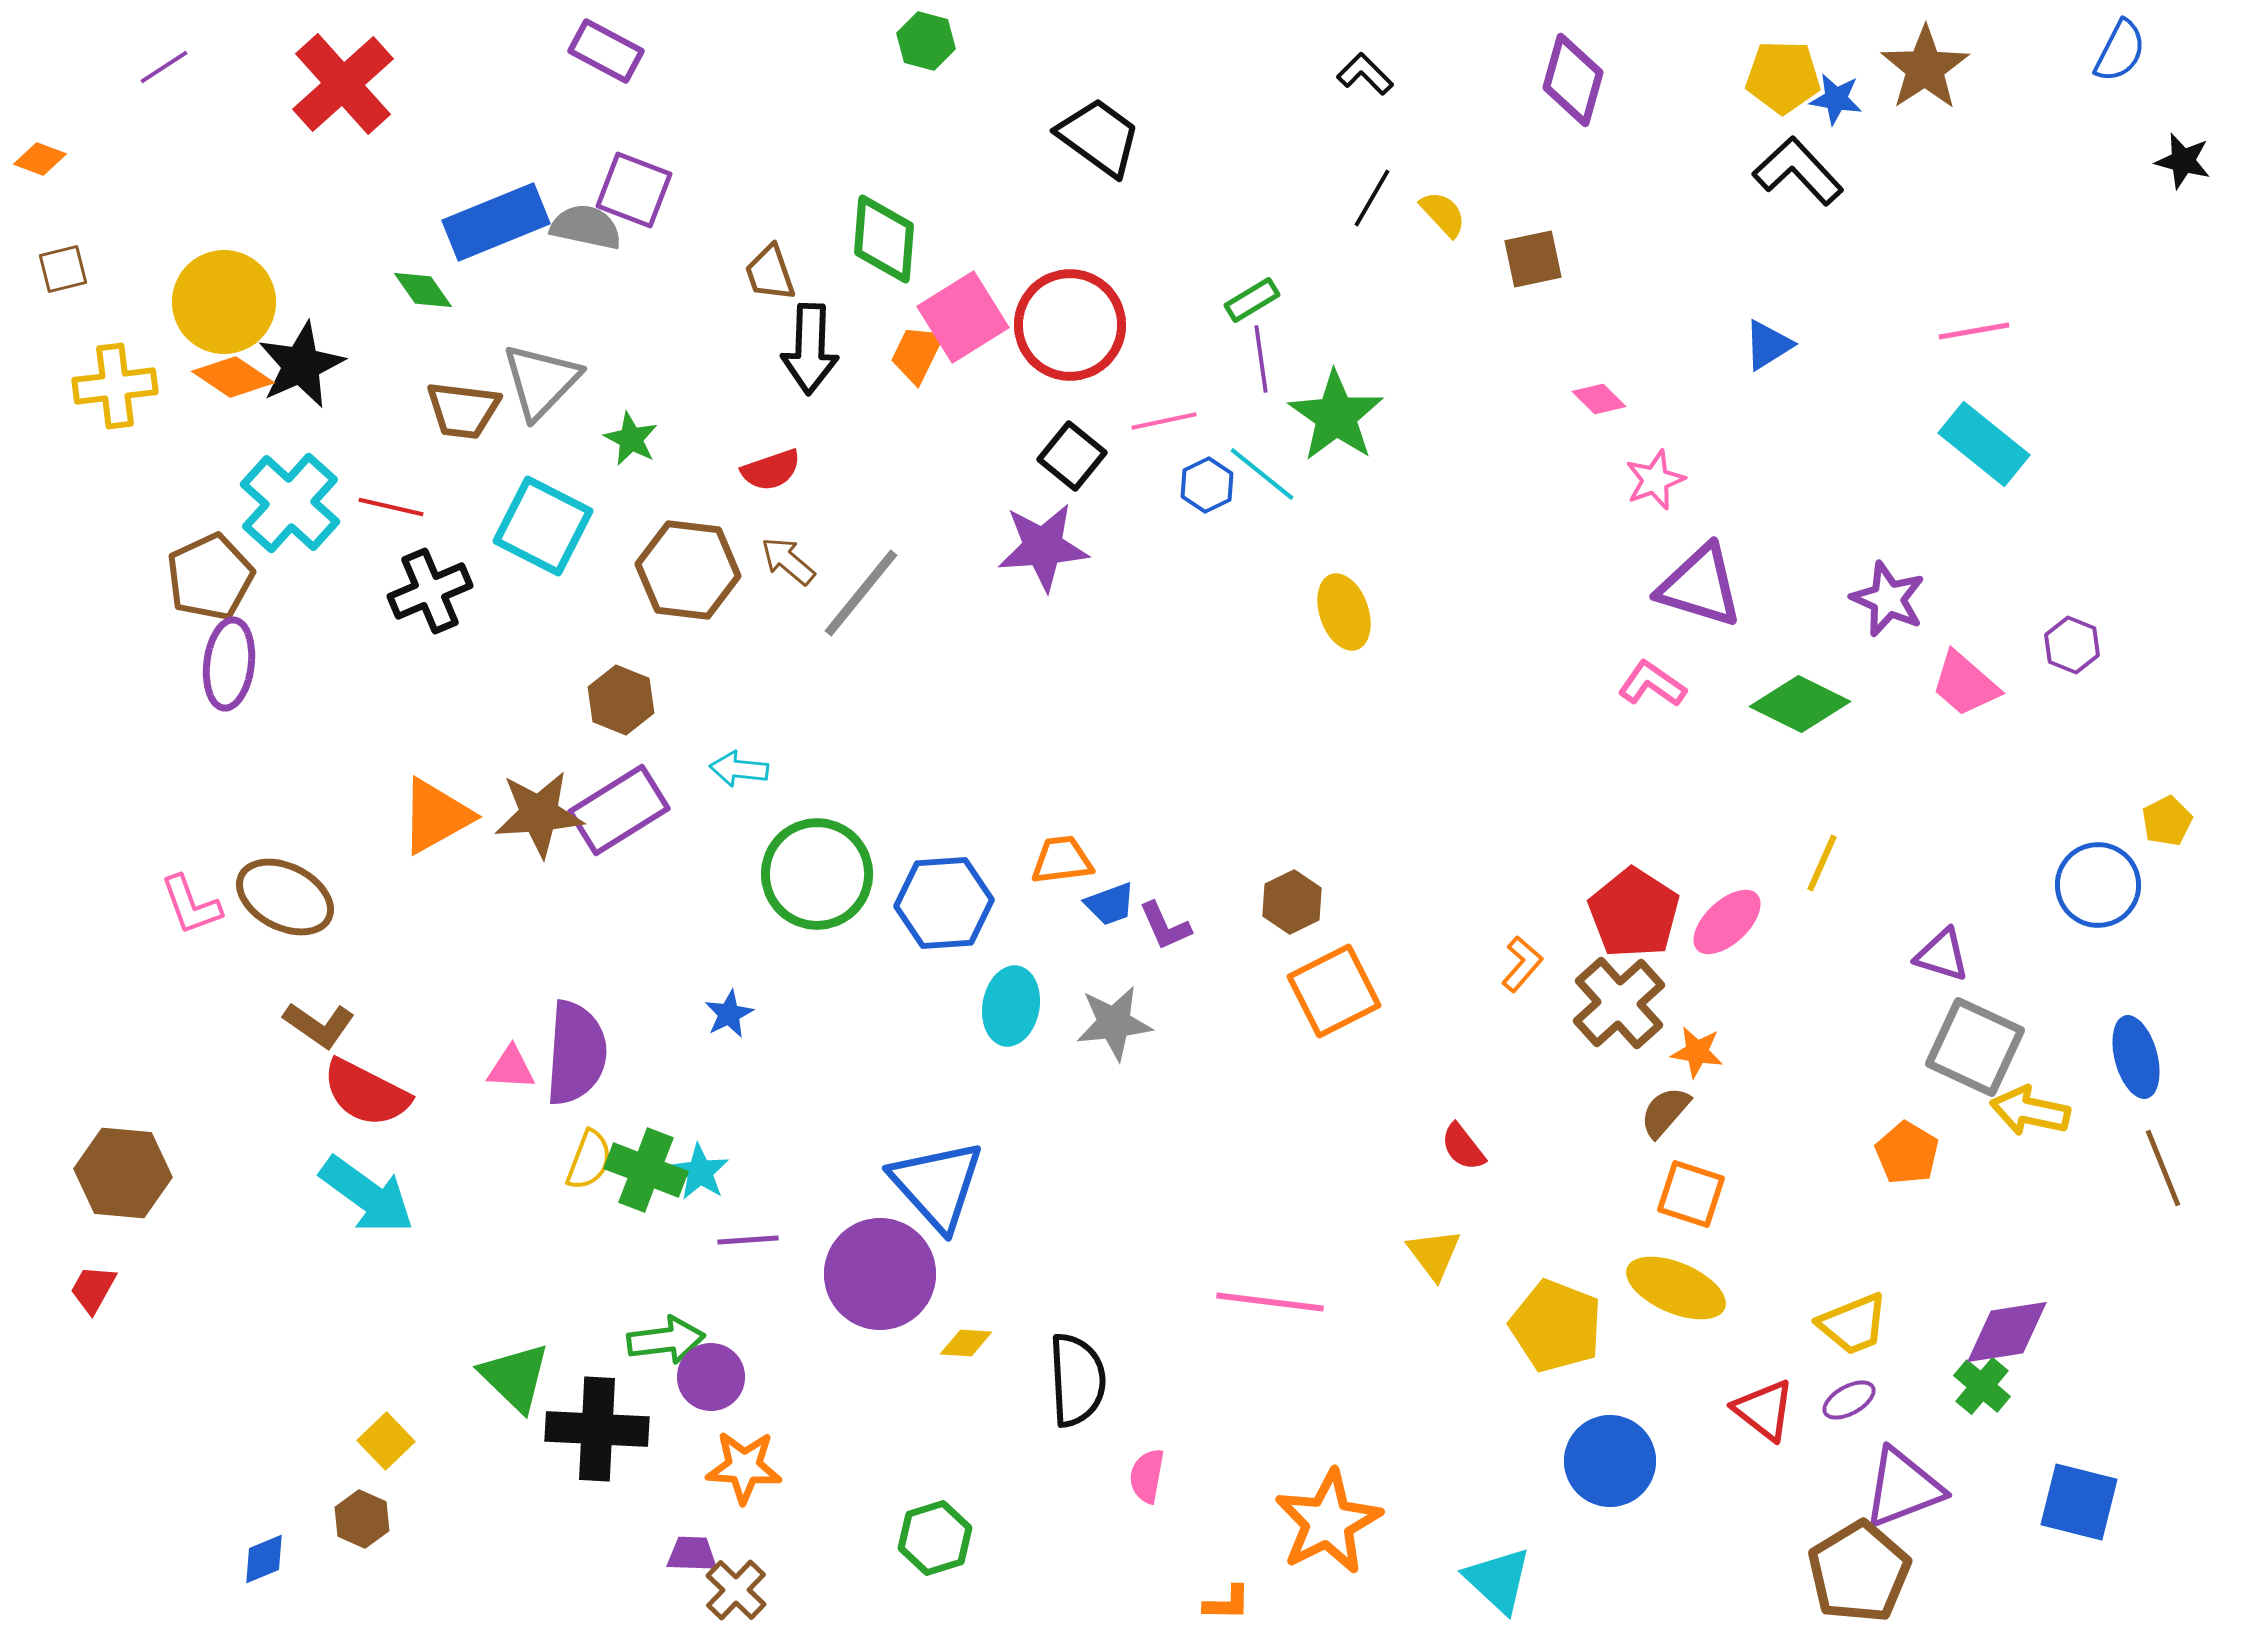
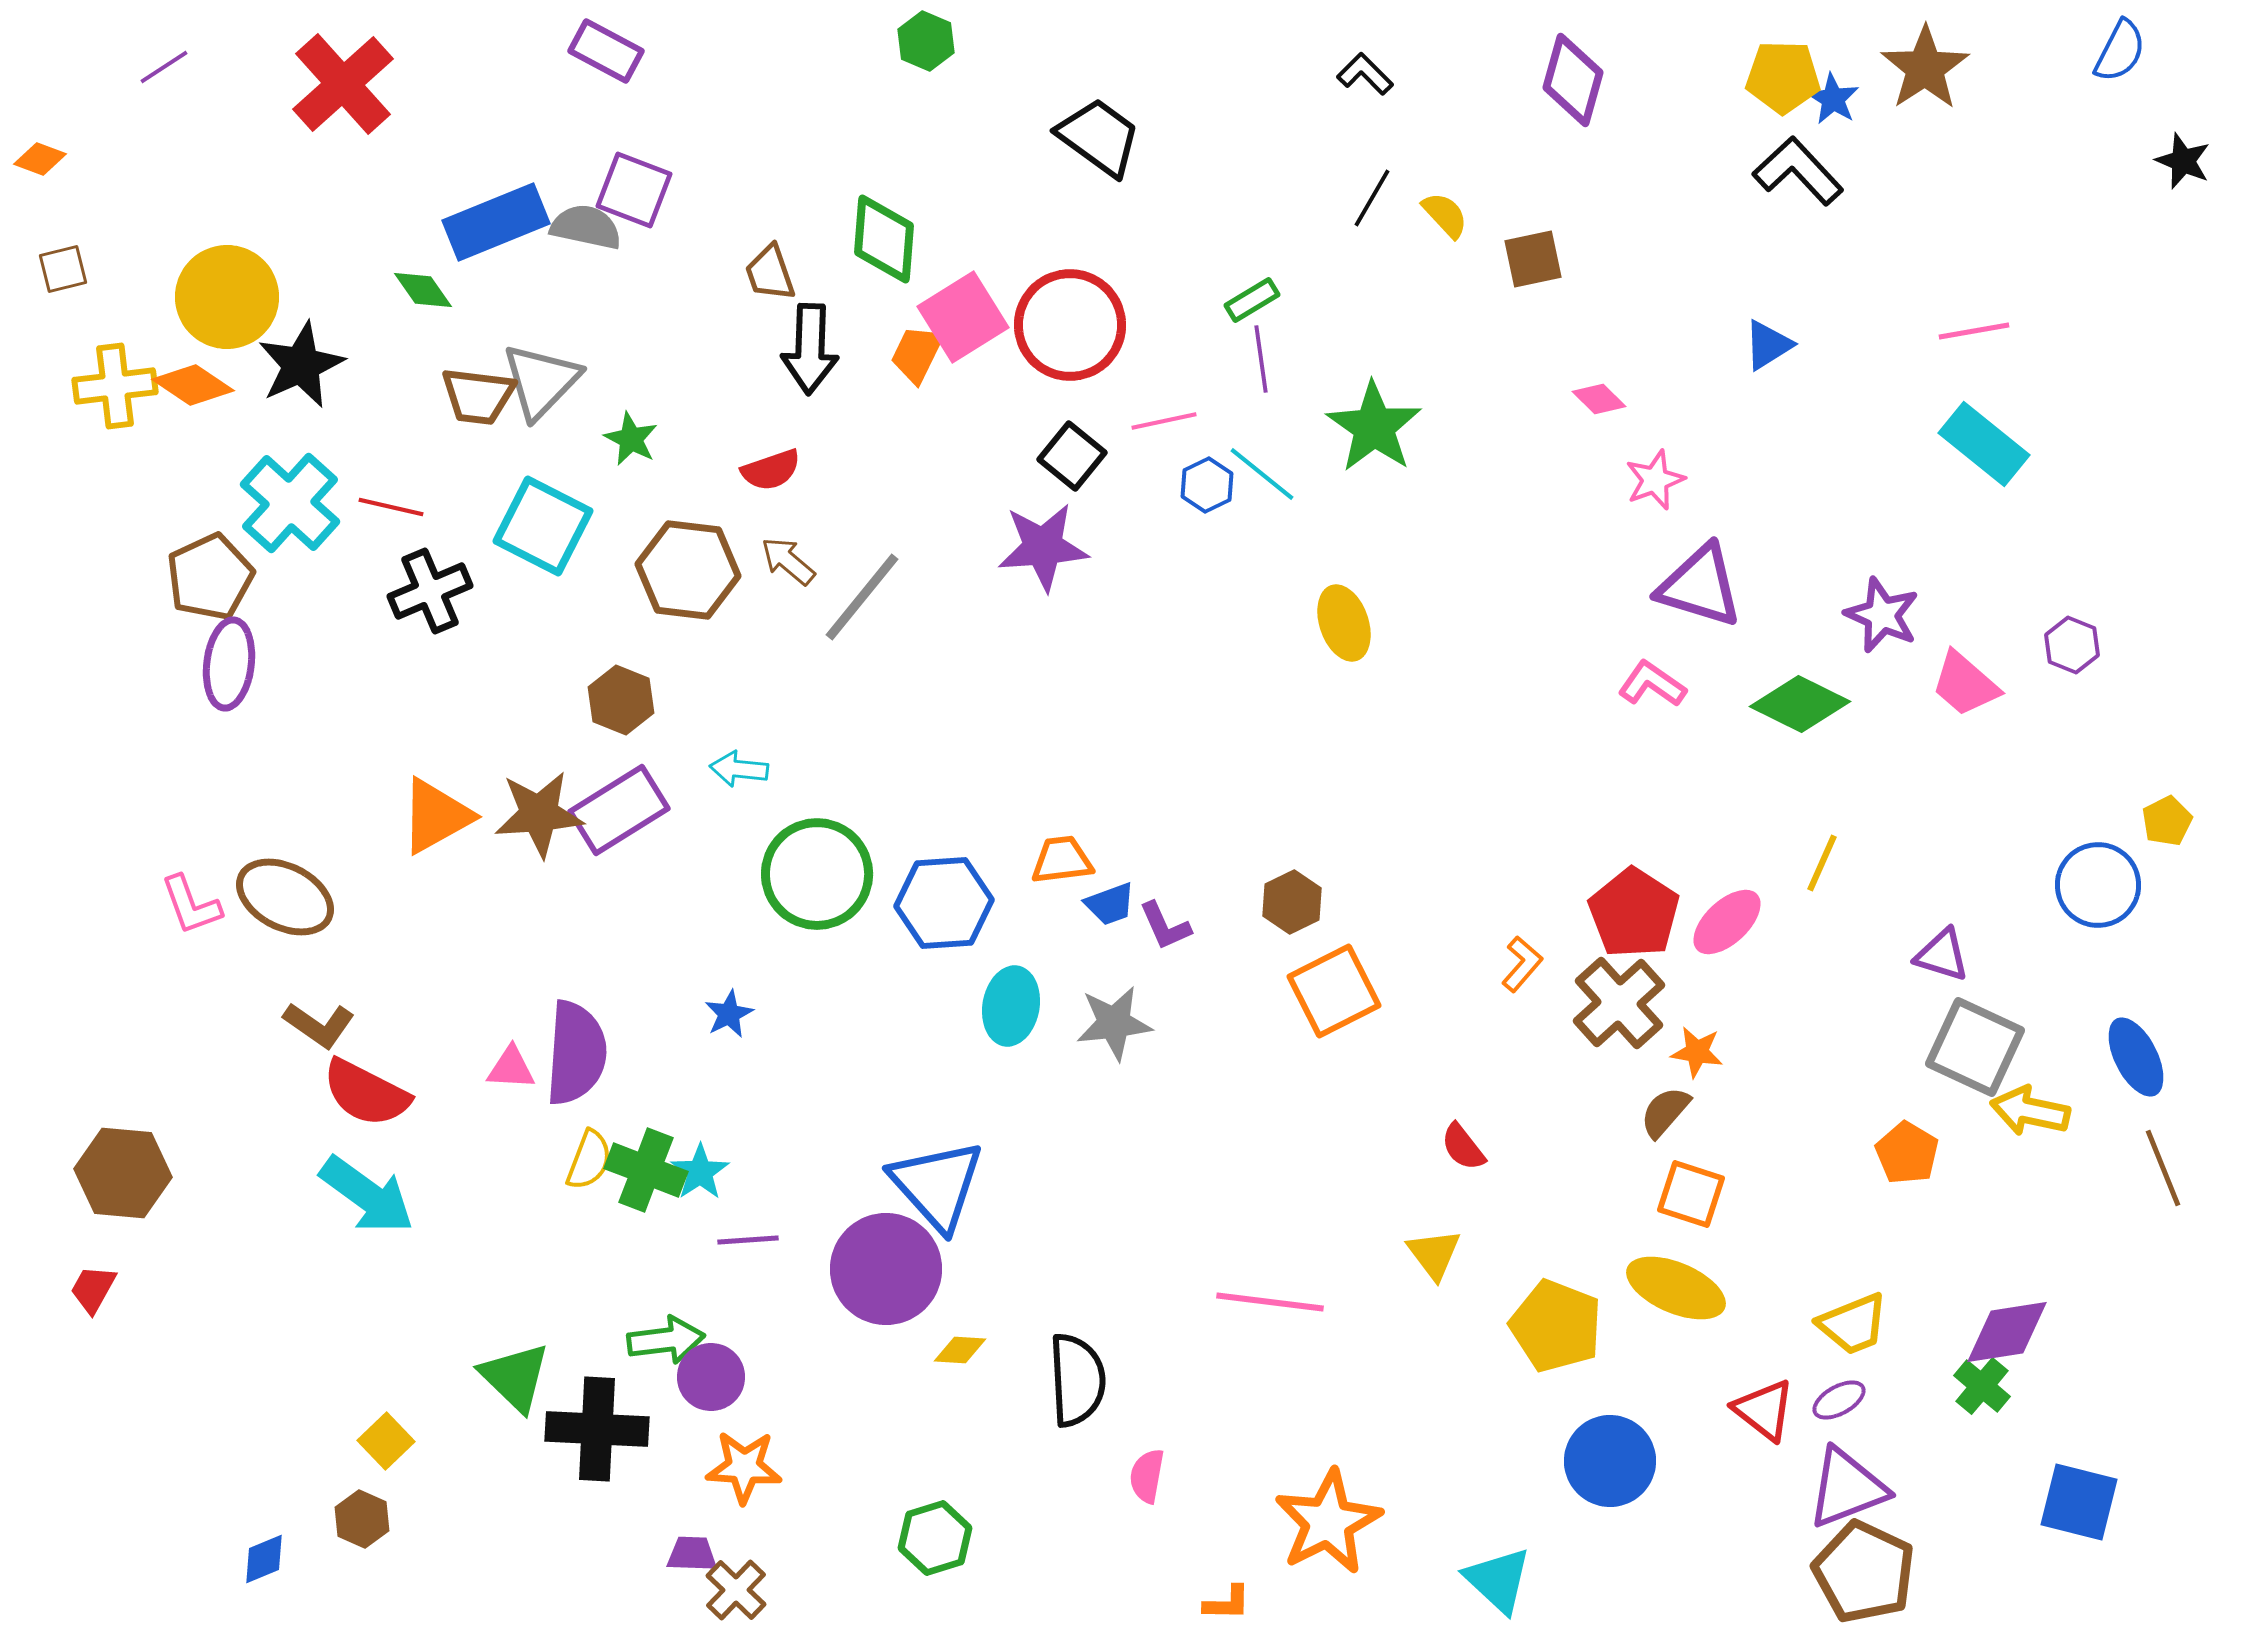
green hexagon at (926, 41): rotated 8 degrees clockwise
blue star at (1836, 99): moved 3 px left; rotated 22 degrees clockwise
black star at (2183, 161): rotated 8 degrees clockwise
yellow semicircle at (1443, 214): moved 2 px right, 1 px down
yellow circle at (224, 302): moved 3 px right, 5 px up
orange diamond at (233, 377): moved 40 px left, 8 px down
brown trapezoid at (463, 410): moved 15 px right, 14 px up
green star at (1336, 416): moved 38 px right, 11 px down
gray line at (861, 593): moved 1 px right, 4 px down
purple star at (1888, 599): moved 6 px left, 16 px down
yellow ellipse at (1344, 612): moved 11 px down
blue ellipse at (2136, 1057): rotated 12 degrees counterclockwise
cyan star at (700, 1172): rotated 6 degrees clockwise
purple circle at (880, 1274): moved 6 px right, 5 px up
yellow diamond at (966, 1343): moved 6 px left, 7 px down
purple ellipse at (1849, 1400): moved 10 px left
purple triangle at (1903, 1488): moved 56 px left
brown pentagon at (1859, 1572): moved 5 px right; rotated 16 degrees counterclockwise
